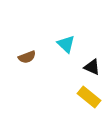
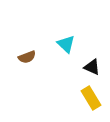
yellow rectangle: moved 2 px right, 1 px down; rotated 20 degrees clockwise
